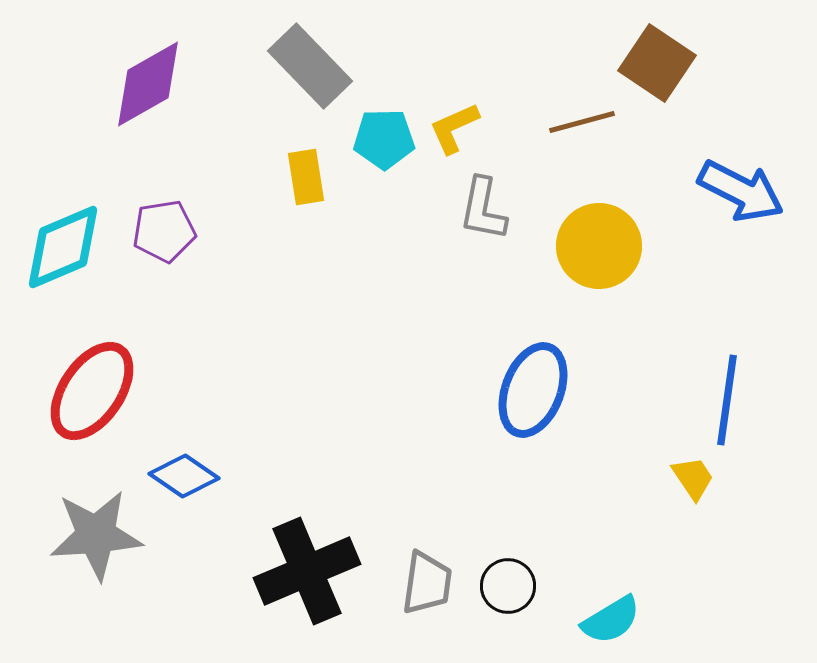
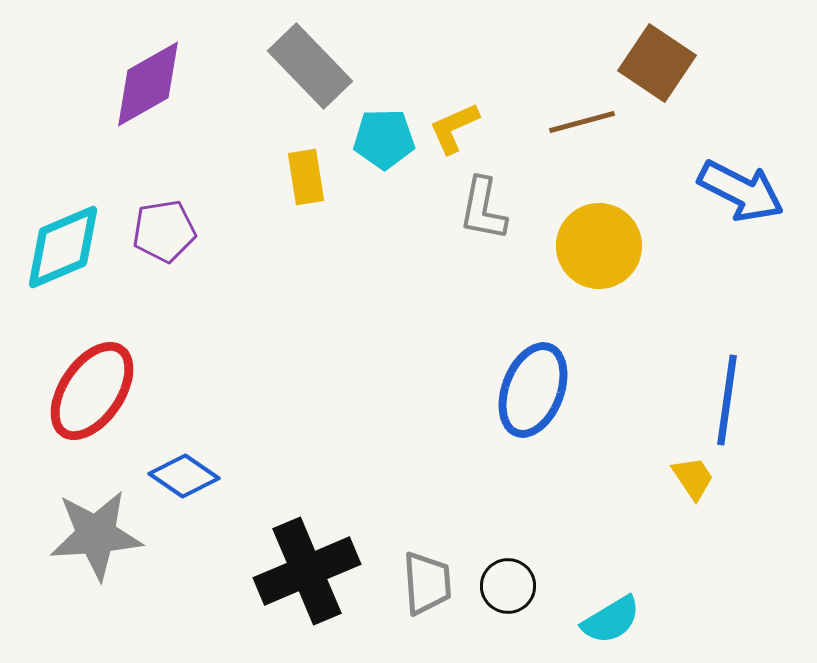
gray trapezoid: rotated 12 degrees counterclockwise
